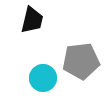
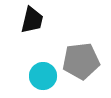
cyan circle: moved 2 px up
